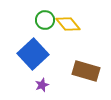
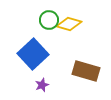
green circle: moved 4 px right
yellow diamond: moved 1 px right; rotated 35 degrees counterclockwise
